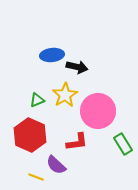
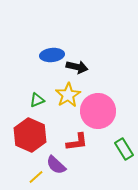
yellow star: moved 3 px right
green rectangle: moved 1 px right, 5 px down
yellow line: rotated 63 degrees counterclockwise
